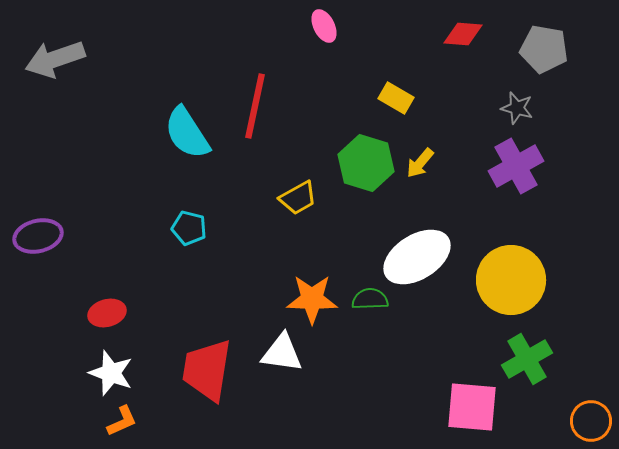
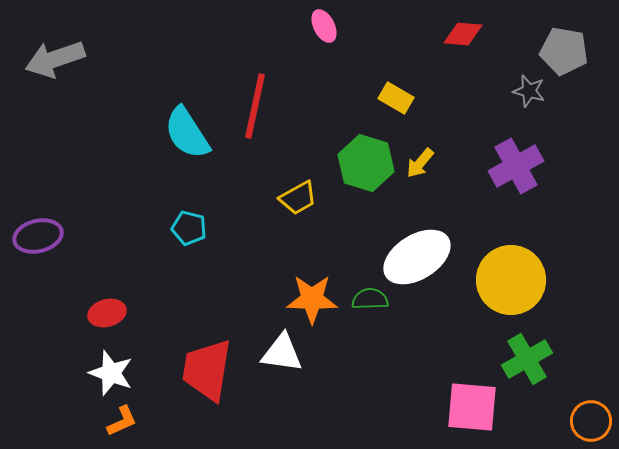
gray pentagon: moved 20 px right, 2 px down
gray star: moved 12 px right, 17 px up
